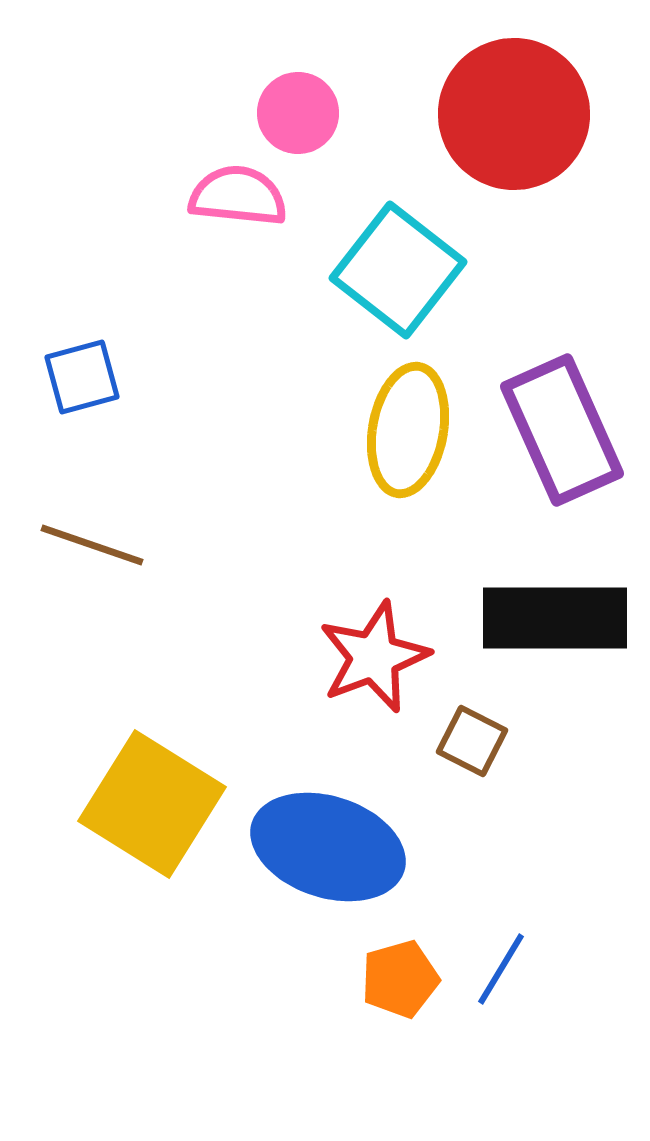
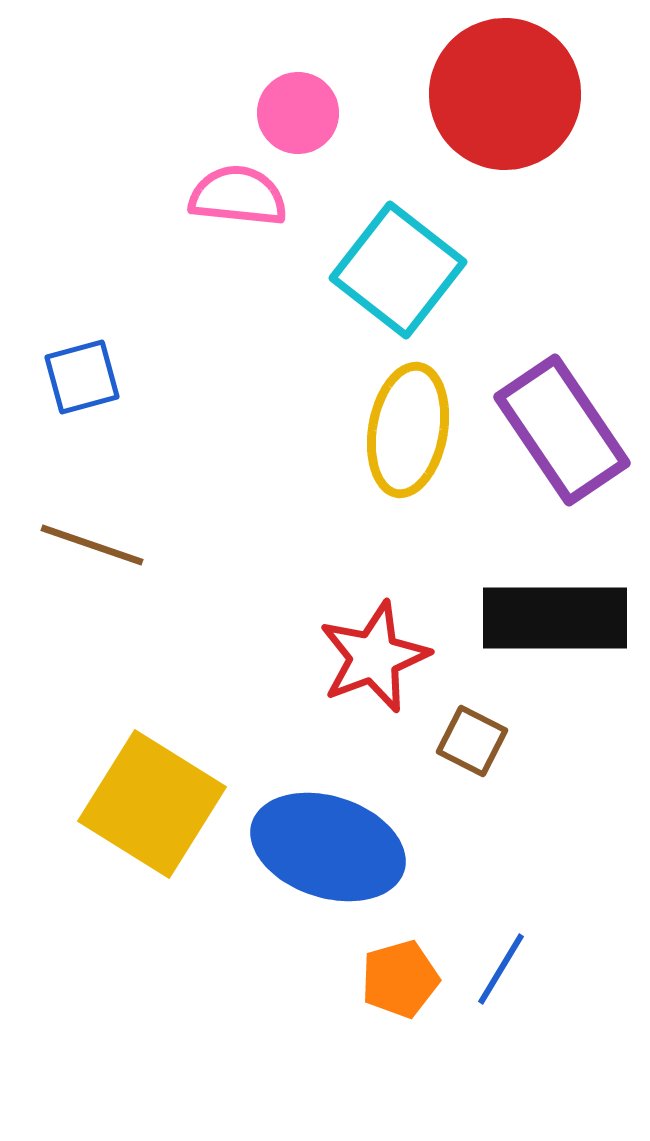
red circle: moved 9 px left, 20 px up
purple rectangle: rotated 10 degrees counterclockwise
